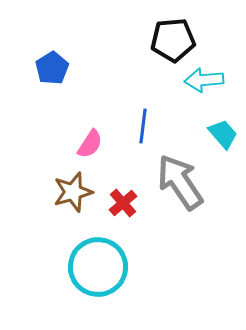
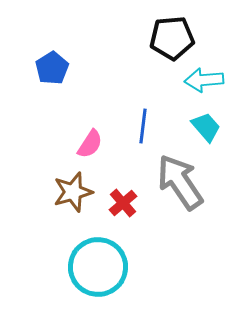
black pentagon: moved 1 px left, 2 px up
cyan trapezoid: moved 17 px left, 7 px up
